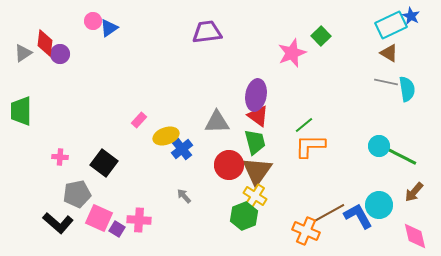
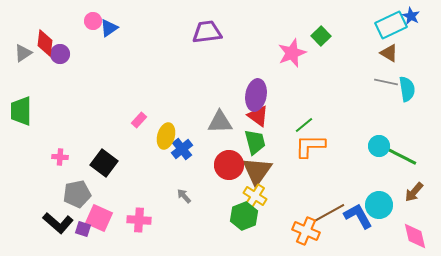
gray triangle at (217, 122): moved 3 px right
yellow ellipse at (166, 136): rotated 55 degrees counterclockwise
purple square at (117, 229): moved 34 px left; rotated 14 degrees counterclockwise
